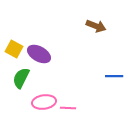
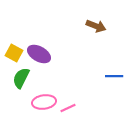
yellow square: moved 4 px down
pink line: rotated 28 degrees counterclockwise
